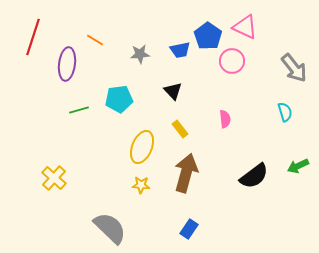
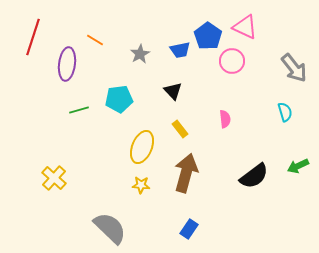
gray star: rotated 24 degrees counterclockwise
